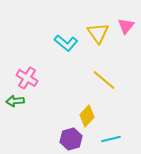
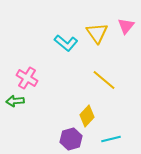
yellow triangle: moved 1 px left
